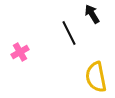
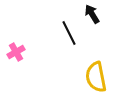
pink cross: moved 4 px left
